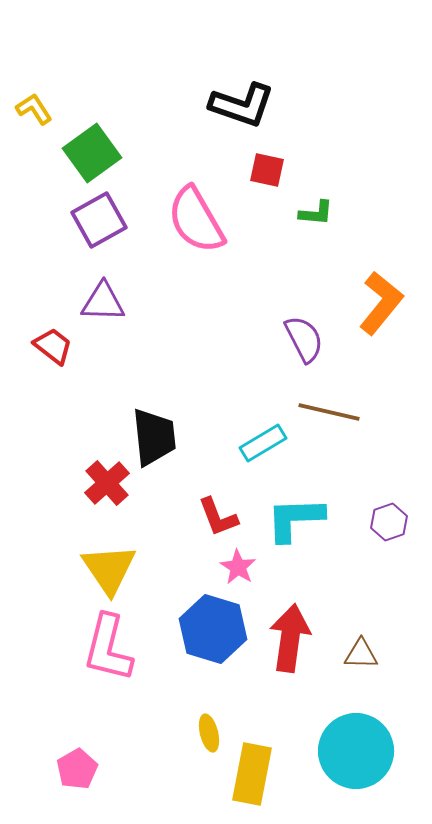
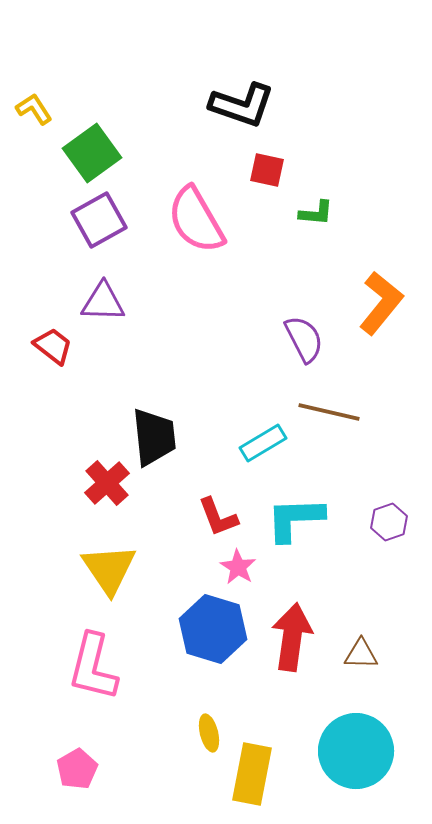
red arrow: moved 2 px right, 1 px up
pink L-shape: moved 15 px left, 19 px down
